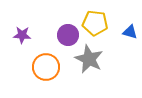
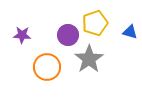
yellow pentagon: rotated 25 degrees counterclockwise
gray star: rotated 12 degrees clockwise
orange circle: moved 1 px right
